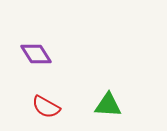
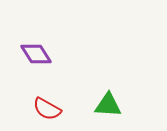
red semicircle: moved 1 px right, 2 px down
